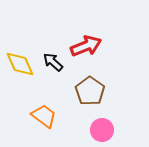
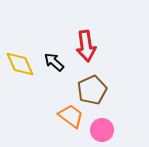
red arrow: rotated 104 degrees clockwise
black arrow: moved 1 px right
brown pentagon: moved 2 px right, 1 px up; rotated 12 degrees clockwise
orange trapezoid: moved 27 px right
